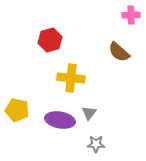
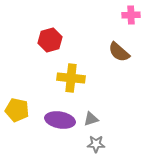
gray triangle: moved 2 px right, 6 px down; rotated 35 degrees clockwise
